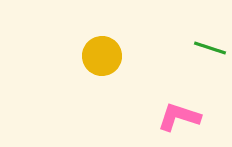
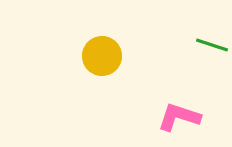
green line: moved 2 px right, 3 px up
